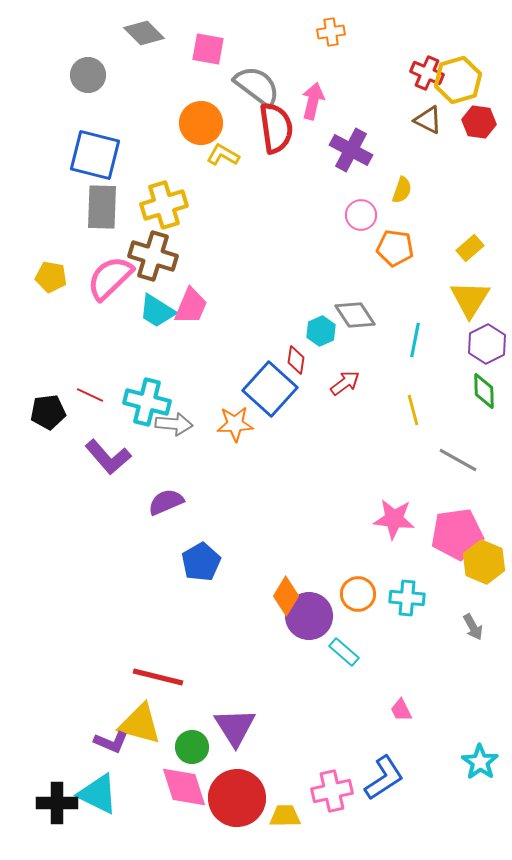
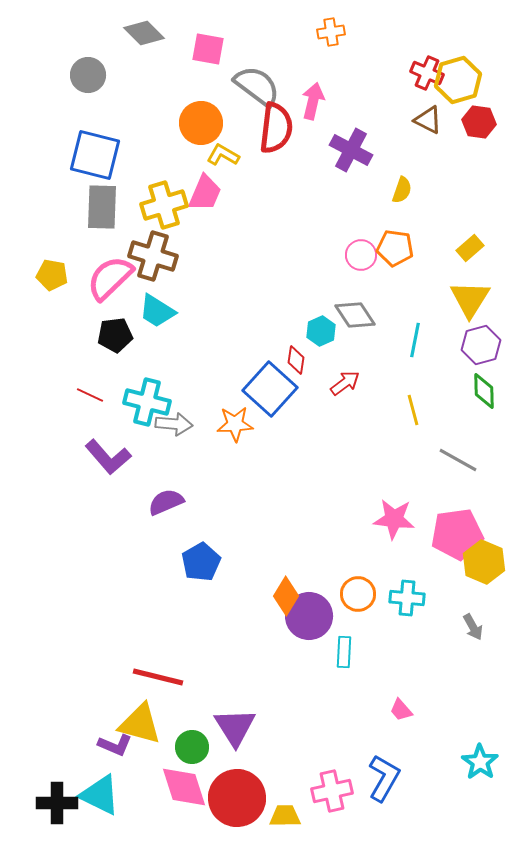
red semicircle at (276, 128): rotated 15 degrees clockwise
pink circle at (361, 215): moved 40 px down
yellow pentagon at (51, 277): moved 1 px right, 2 px up
pink trapezoid at (191, 306): moved 14 px right, 113 px up
purple hexagon at (487, 344): moved 6 px left, 1 px down; rotated 12 degrees clockwise
black pentagon at (48, 412): moved 67 px right, 77 px up
cyan rectangle at (344, 652): rotated 52 degrees clockwise
pink trapezoid at (401, 710): rotated 15 degrees counterclockwise
purple L-shape at (111, 742): moved 4 px right, 3 px down
blue L-shape at (384, 778): rotated 27 degrees counterclockwise
cyan triangle at (98, 794): moved 2 px right, 1 px down
